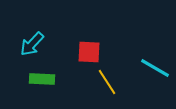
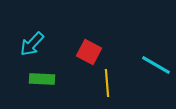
red square: rotated 25 degrees clockwise
cyan line: moved 1 px right, 3 px up
yellow line: moved 1 px down; rotated 28 degrees clockwise
